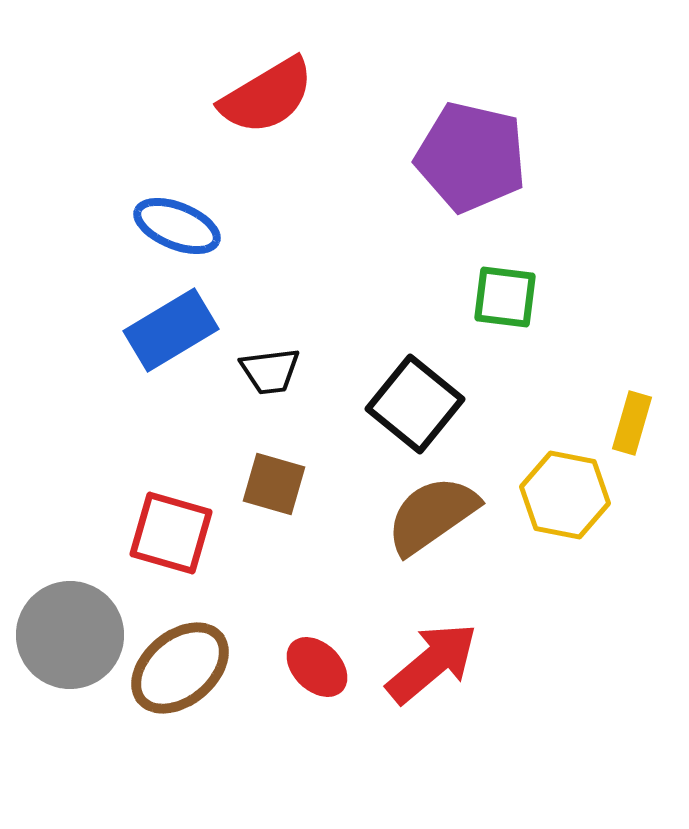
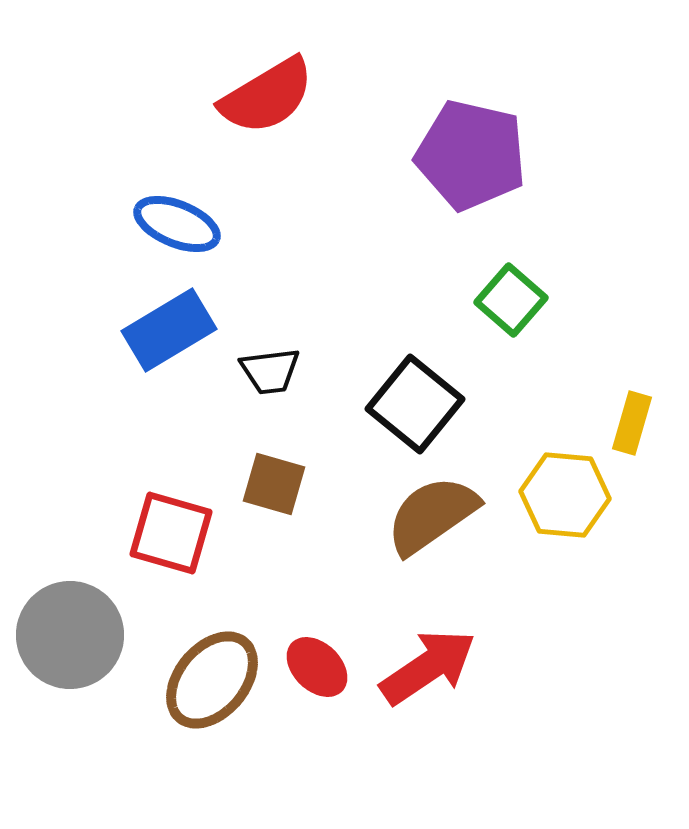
purple pentagon: moved 2 px up
blue ellipse: moved 2 px up
green square: moved 6 px right, 3 px down; rotated 34 degrees clockwise
blue rectangle: moved 2 px left
yellow hexagon: rotated 6 degrees counterclockwise
red arrow: moved 4 px left, 4 px down; rotated 6 degrees clockwise
brown ellipse: moved 32 px right, 12 px down; rotated 10 degrees counterclockwise
